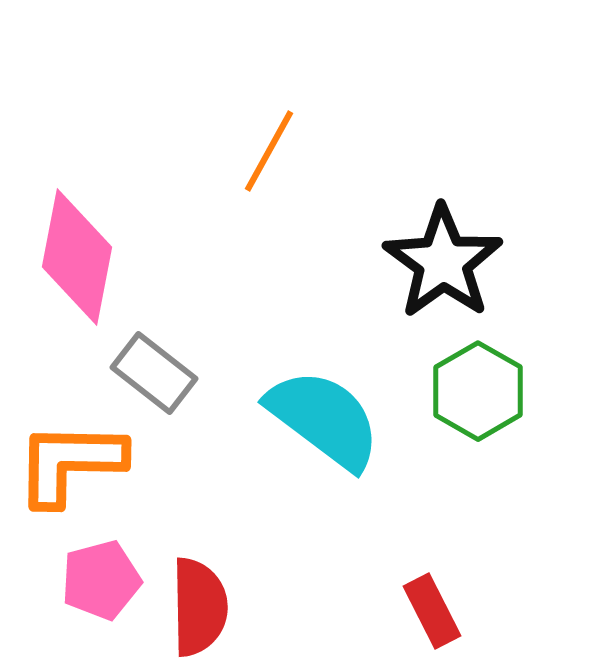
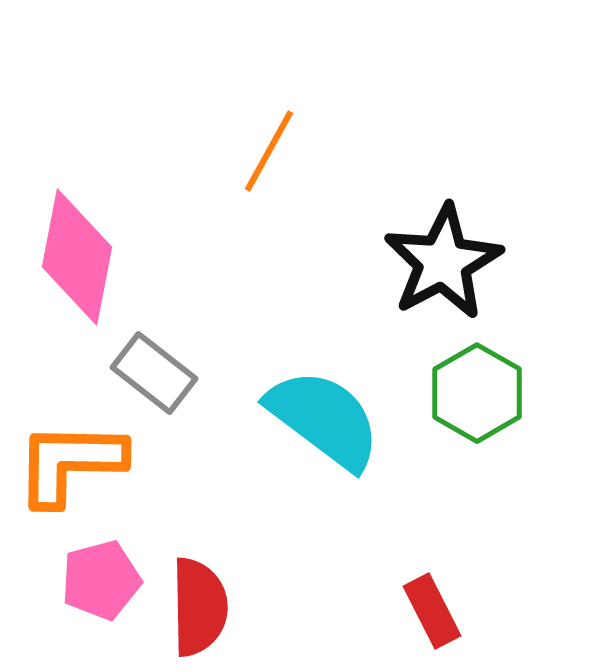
black star: rotated 8 degrees clockwise
green hexagon: moved 1 px left, 2 px down
